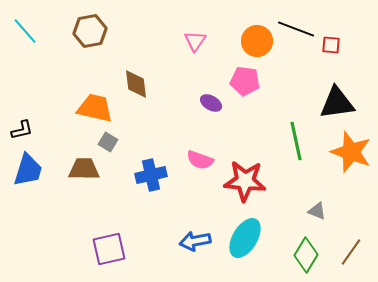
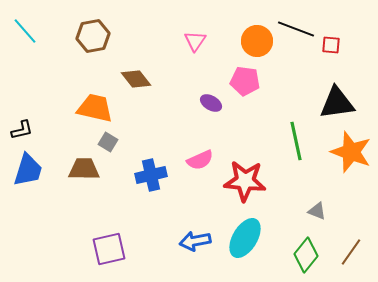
brown hexagon: moved 3 px right, 5 px down
brown diamond: moved 5 px up; rotated 32 degrees counterclockwise
pink semicircle: rotated 44 degrees counterclockwise
green diamond: rotated 8 degrees clockwise
